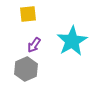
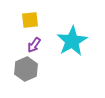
yellow square: moved 2 px right, 6 px down
